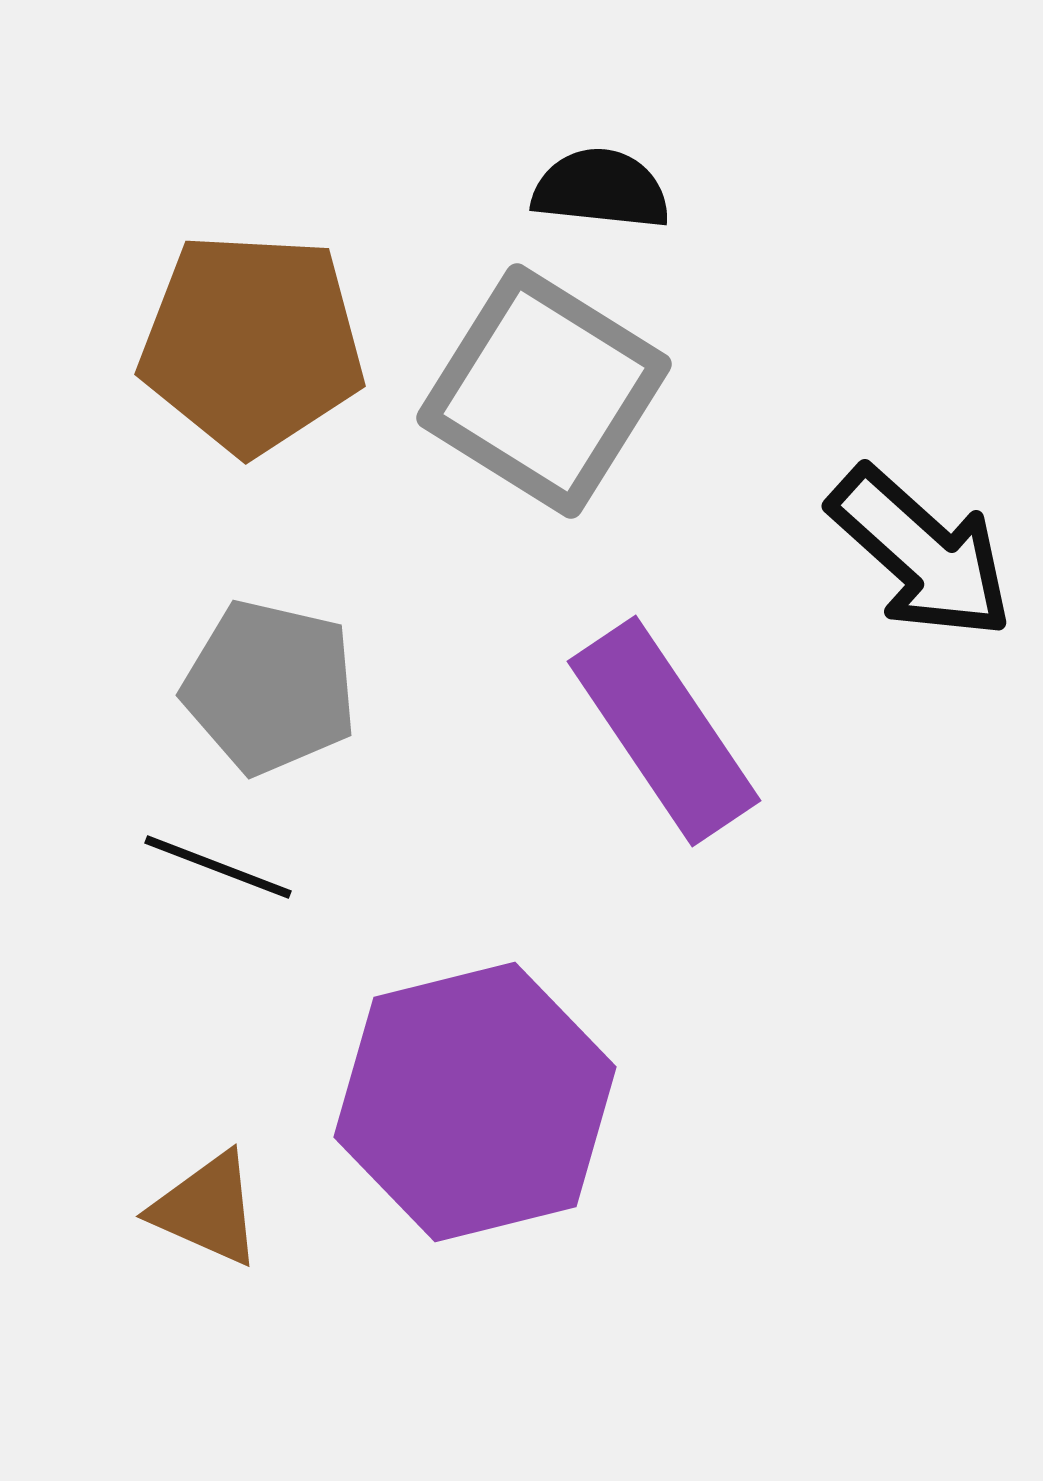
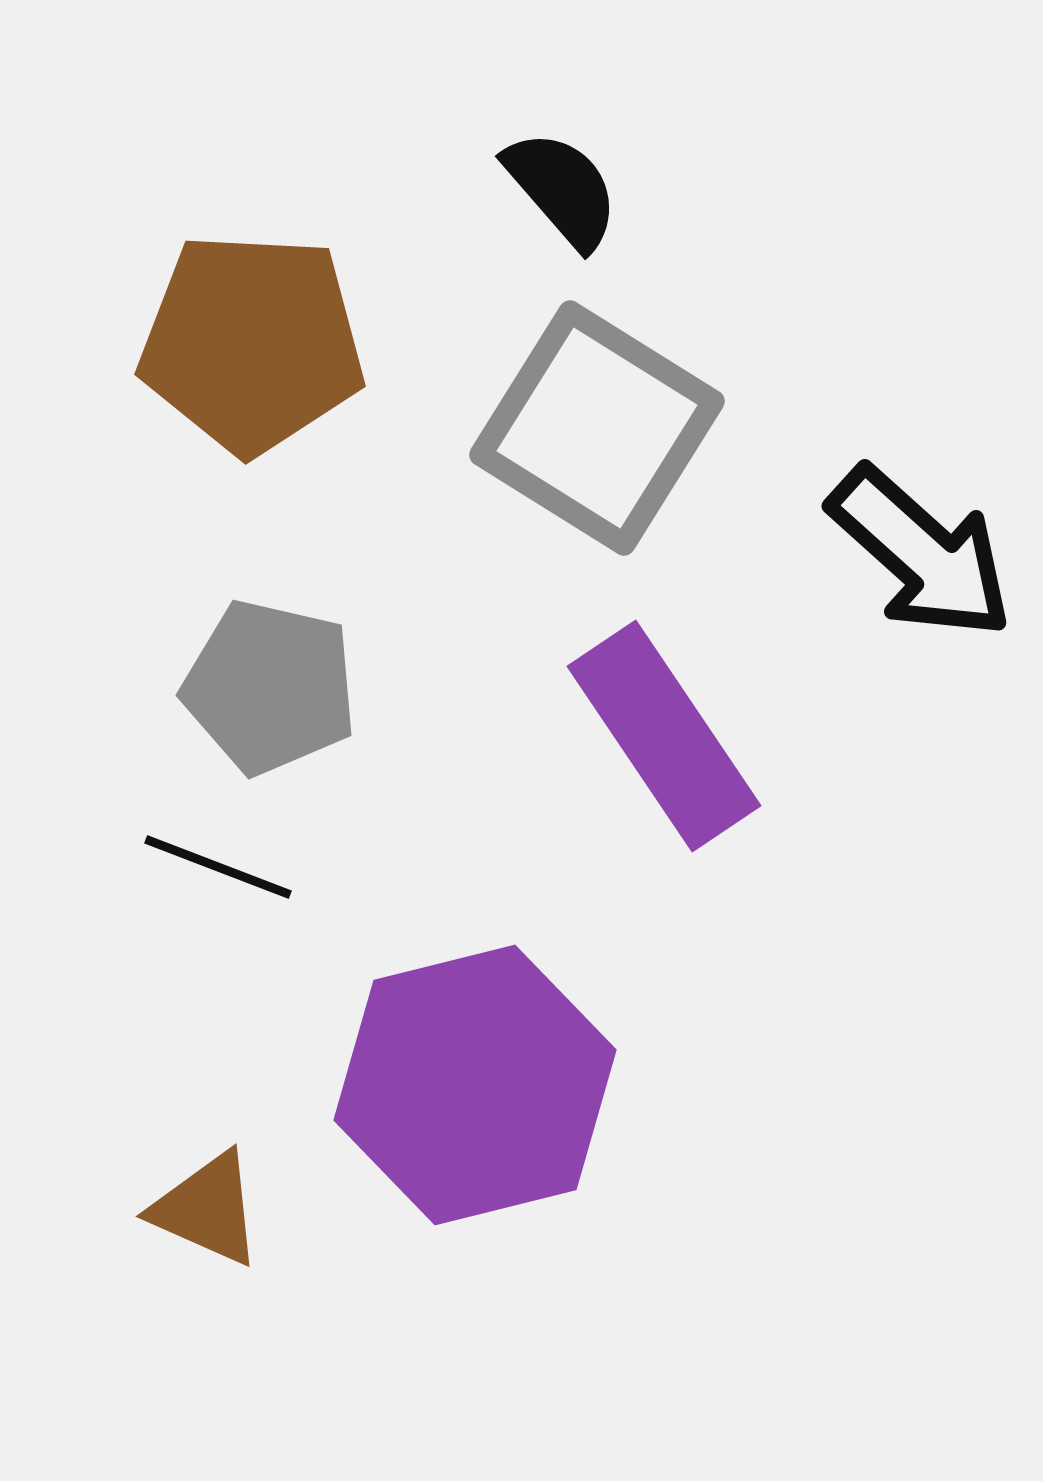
black semicircle: moved 39 px left; rotated 43 degrees clockwise
gray square: moved 53 px right, 37 px down
purple rectangle: moved 5 px down
purple hexagon: moved 17 px up
